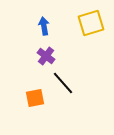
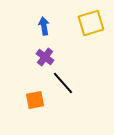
purple cross: moved 1 px left, 1 px down
orange square: moved 2 px down
